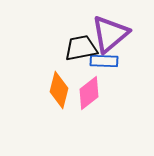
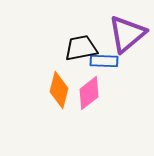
purple triangle: moved 17 px right
